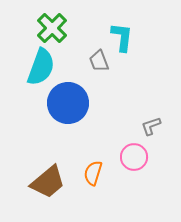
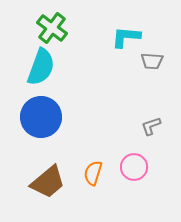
green cross: rotated 8 degrees counterclockwise
cyan L-shape: moved 4 px right; rotated 92 degrees counterclockwise
gray trapezoid: moved 53 px right; rotated 65 degrees counterclockwise
blue circle: moved 27 px left, 14 px down
pink circle: moved 10 px down
